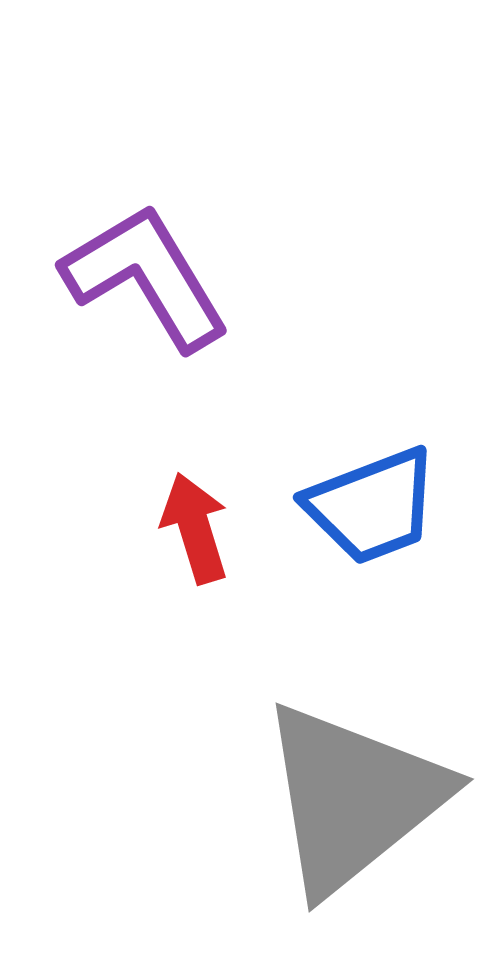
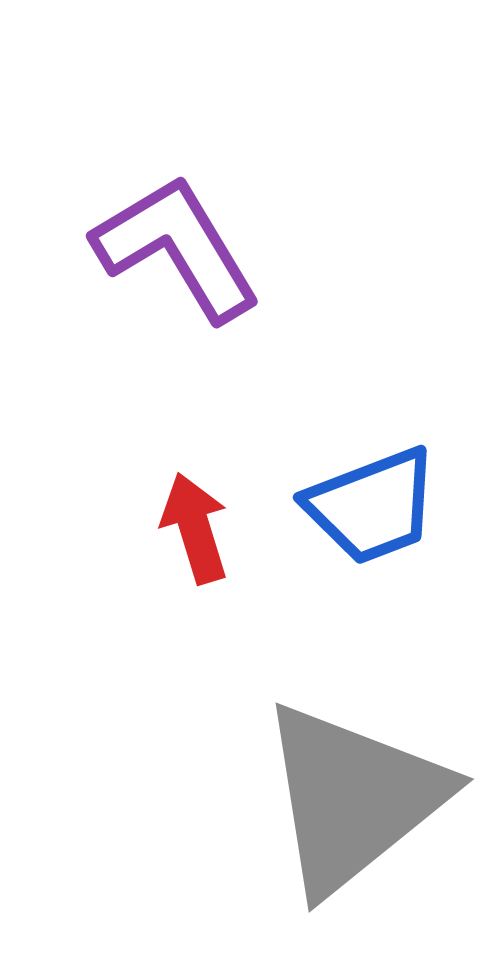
purple L-shape: moved 31 px right, 29 px up
